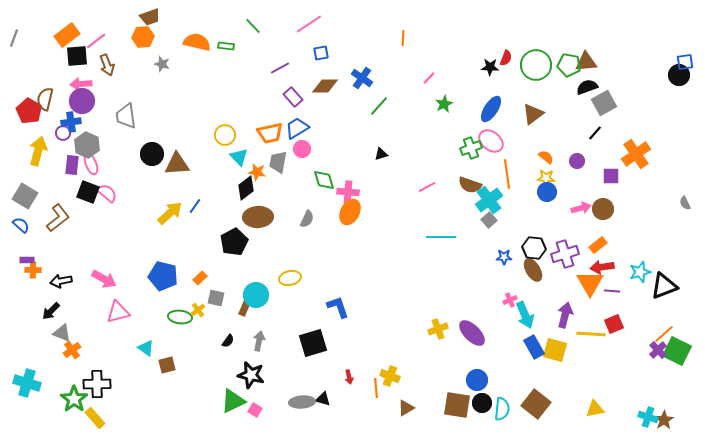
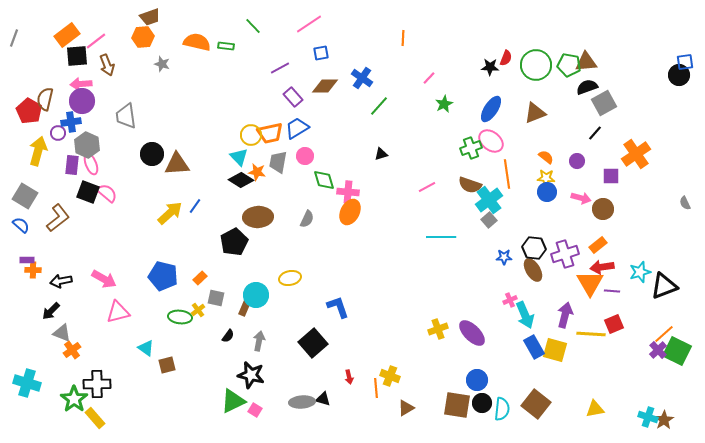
brown triangle at (533, 114): moved 2 px right, 1 px up; rotated 15 degrees clockwise
purple circle at (63, 133): moved 5 px left
yellow circle at (225, 135): moved 26 px right
pink circle at (302, 149): moved 3 px right, 7 px down
black diamond at (246, 188): moved 5 px left, 8 px up; rotated 70 degrees clockwise
pink arrow at (581, 208): moved 10 px up; rotated 30 degrees clockwise
black semicircle at (228, 341): moved 5 px up
black square at (313, 343): rotated 24 degrees counterclockwise
